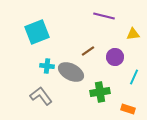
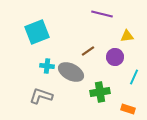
purple line: moved 2 px left, 2 px up
yellow triangle: moved 6 px left, 2 px down
gray L-shape: rotated 35 degrees counterclockwise
